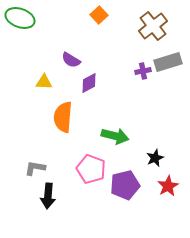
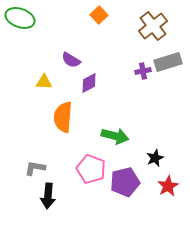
purple pentagon: moved 3 px up
